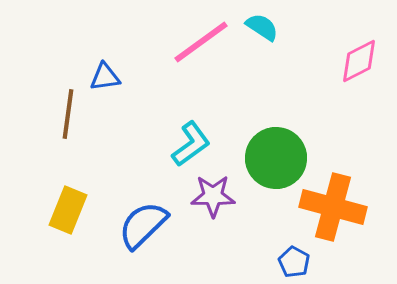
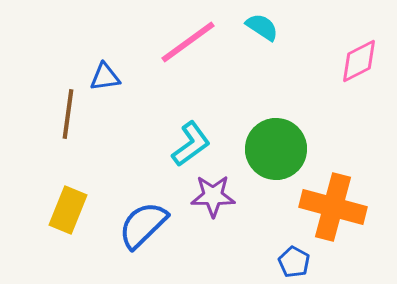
pink line: moved 13 px left
green circle: moved 9 px up
